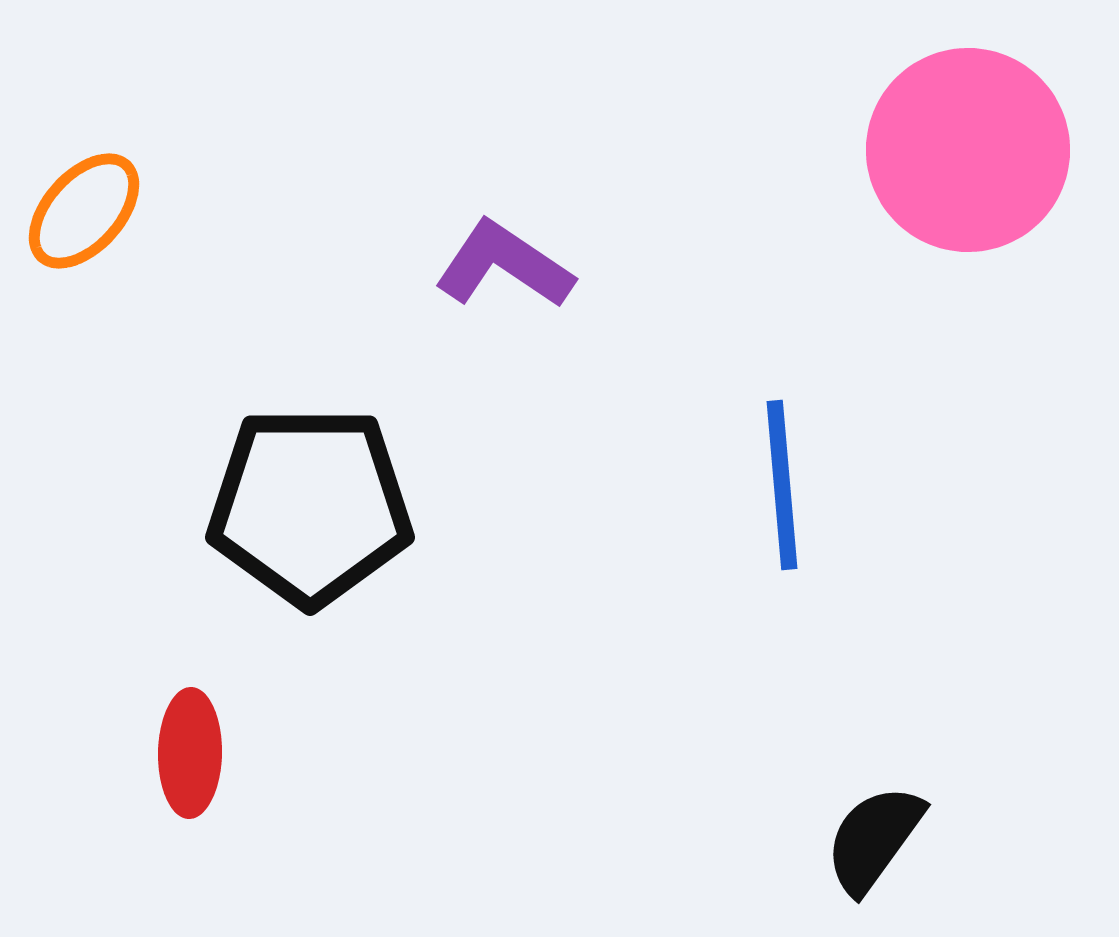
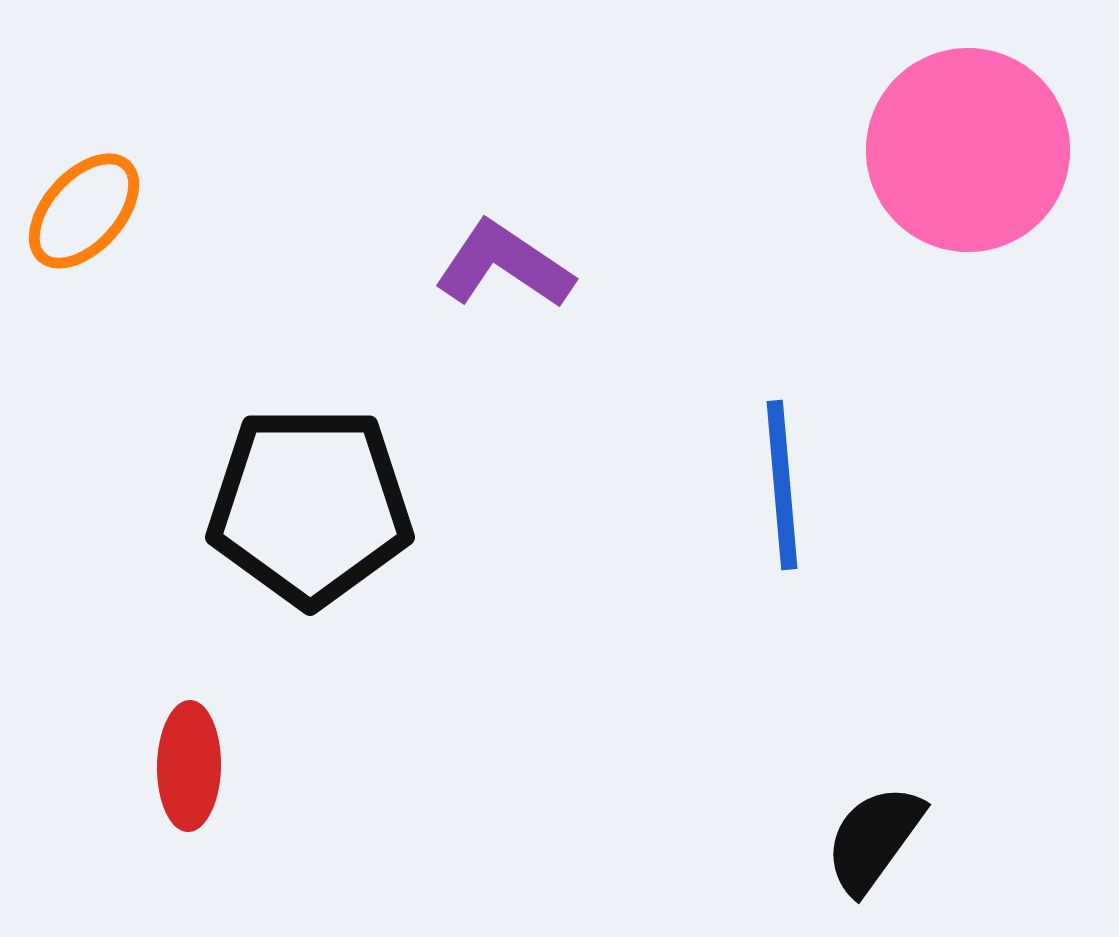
red ellipse: moved 1 px left, 13 px down
